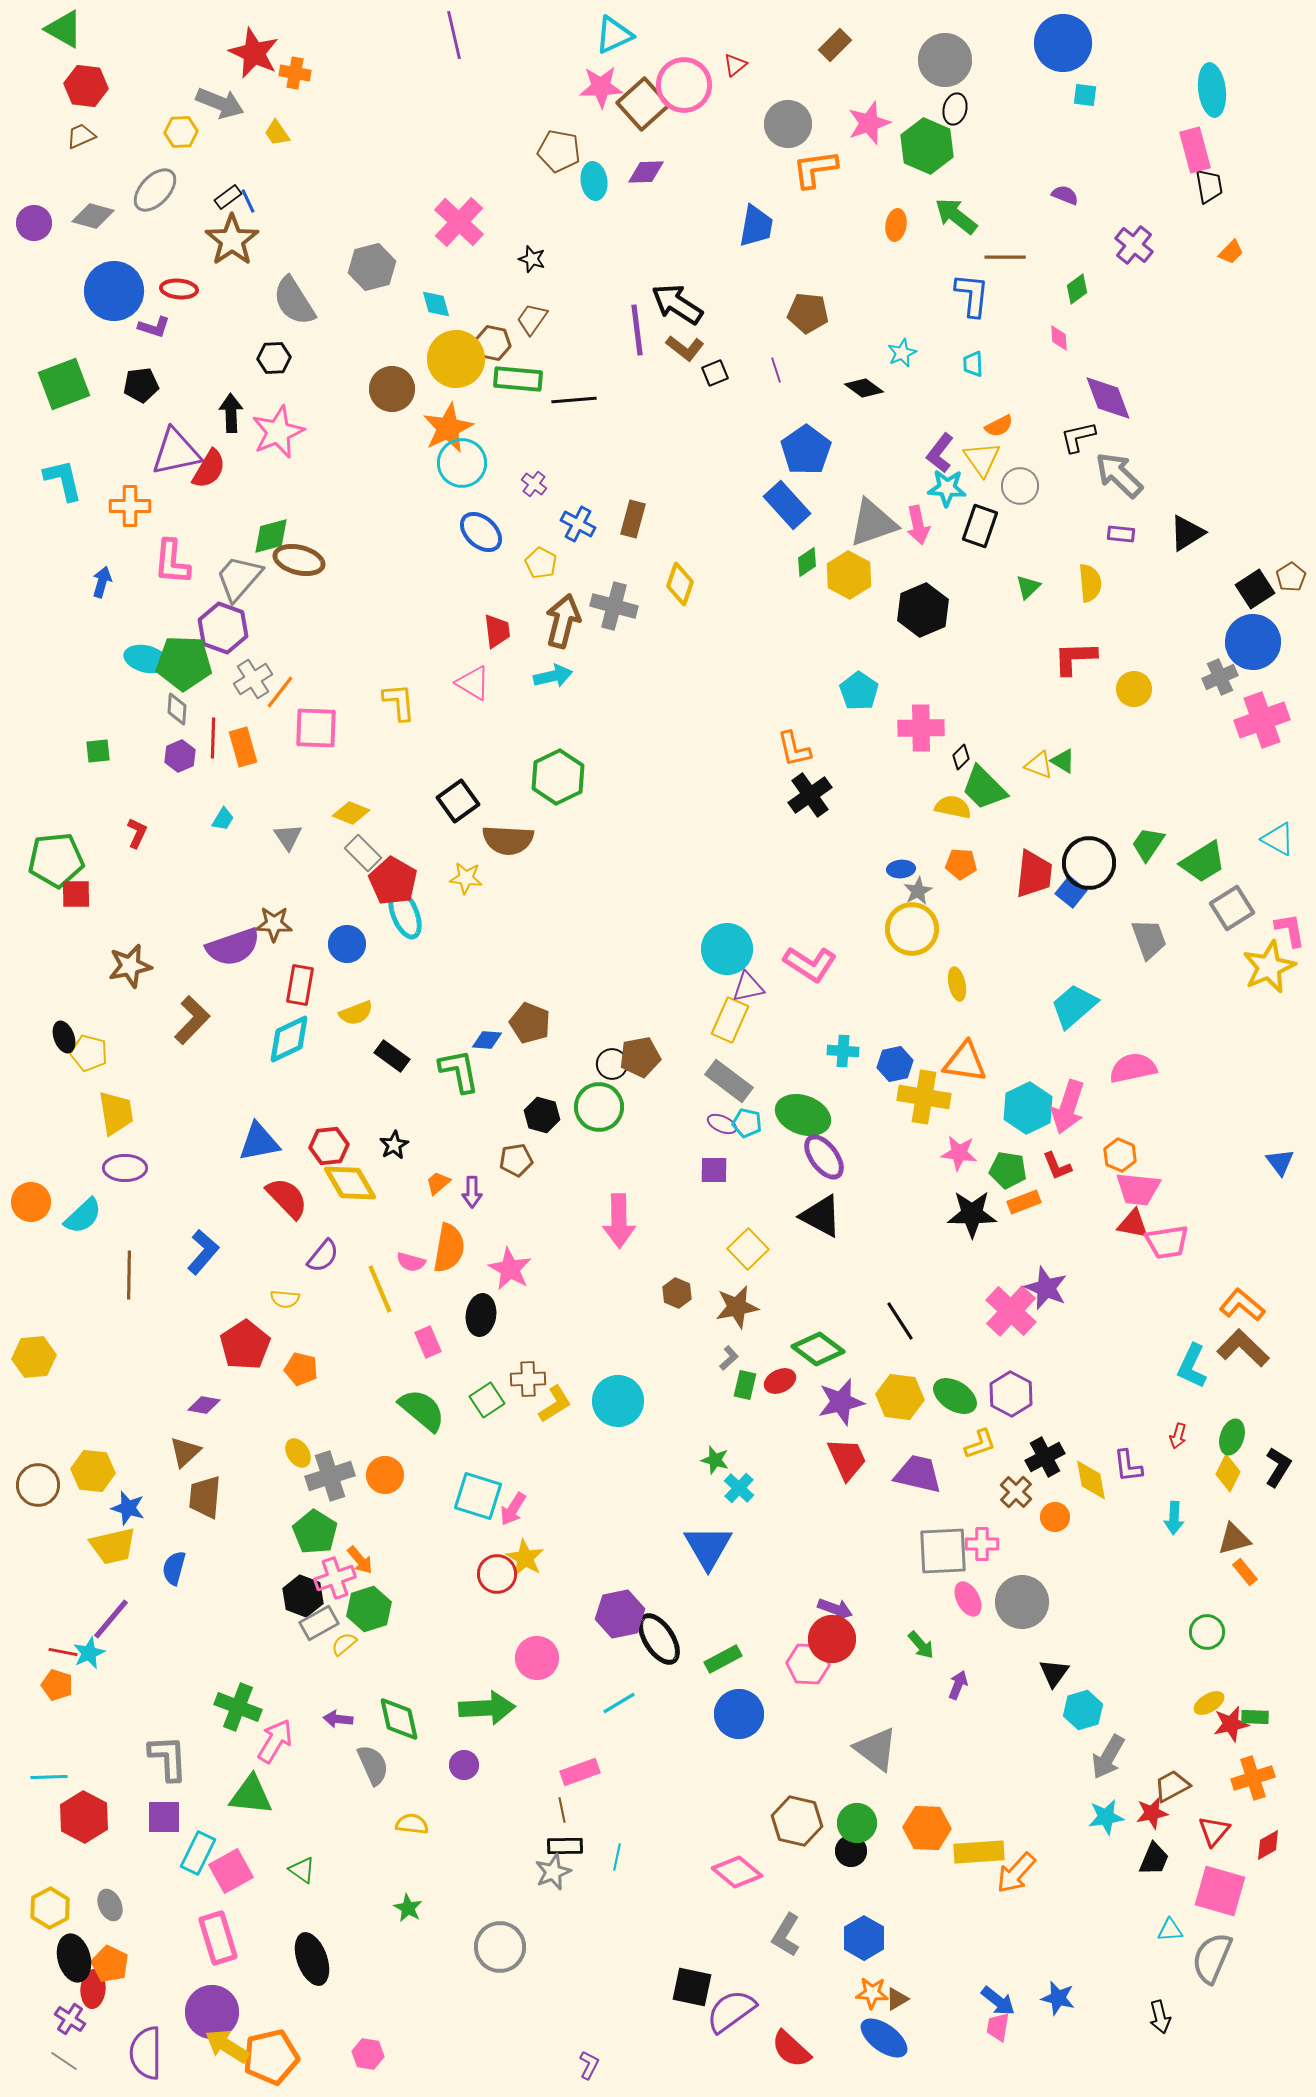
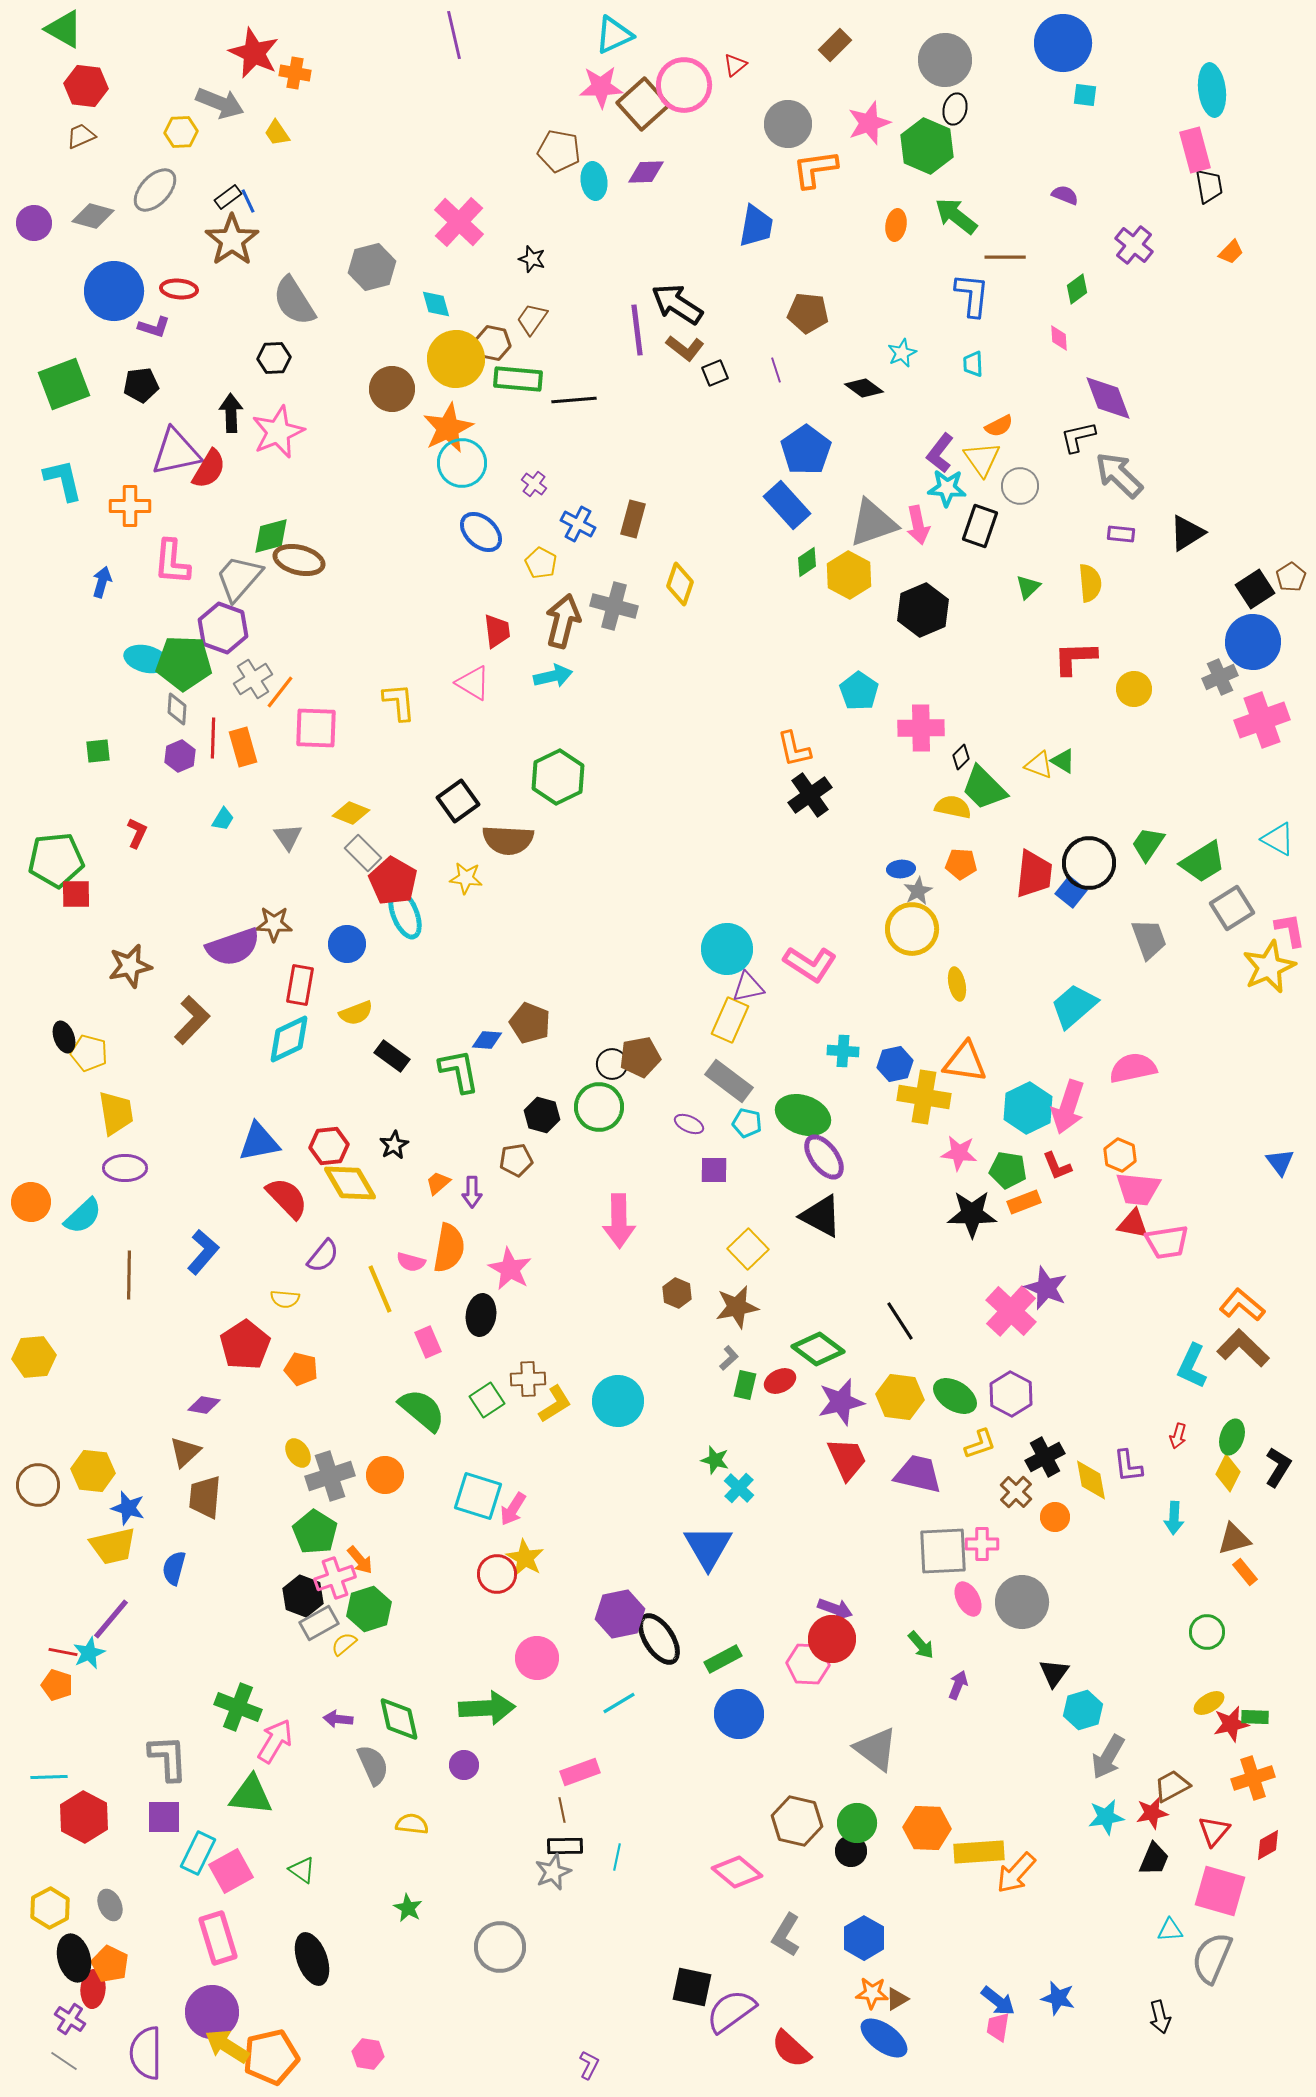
purple ellipse at (722, 1124): moved 33 px left
